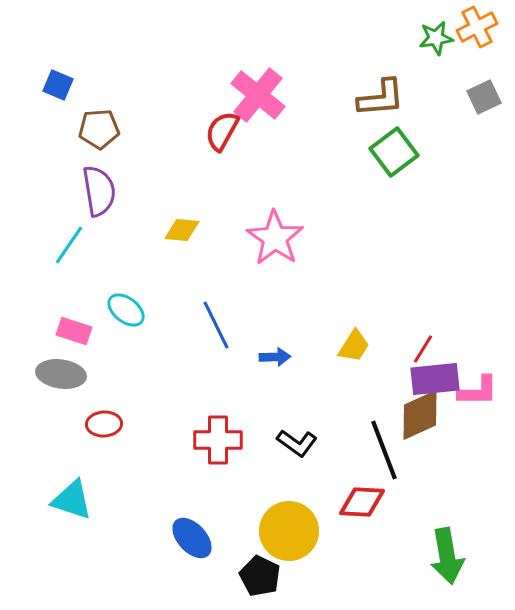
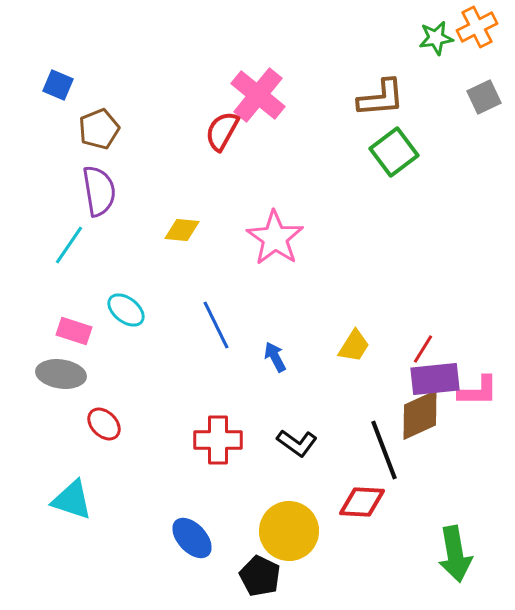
brown pentagon: rotated 18 degrees counterclockwise
blue arrow: rotated 116 degrees counterclockwise
red ellipse: rotated 48 degrees clockwise
green arrow: moved 8 px right, 2 px up
